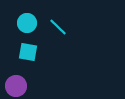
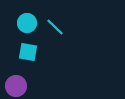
cyan line: moved 3 px left
